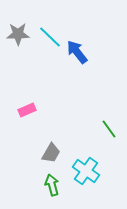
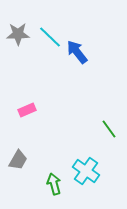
gray trapezoid: moved 33 px left, 7 px down
green arrow: moved 2 px right, 1 px up
